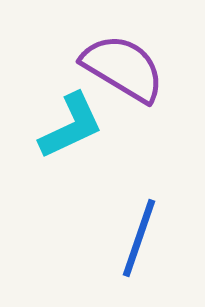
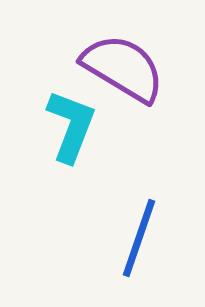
cyan L-shape: rotated 44 degrees counterclockwise
